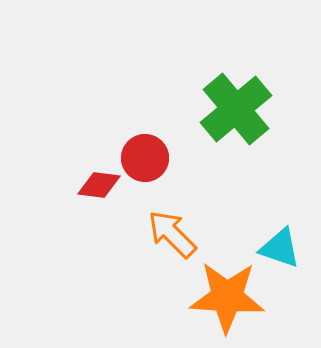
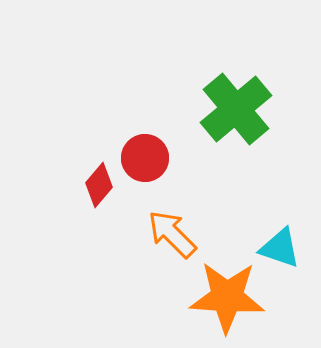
red diamond: rotated 57 degrees counterclockwise
